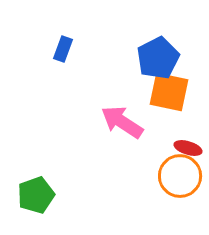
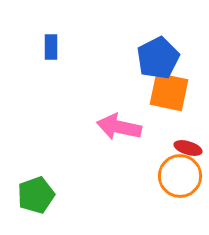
blue rectangle: moved 12 px left, 2 px up; rotated 20 degrees counterclockwise
pink arrow: moved 3 px left, 5 px down; rotated 21 degrees counterclockwise
